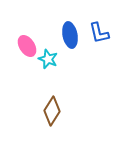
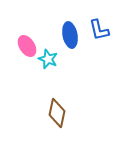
blue L-shape: moved 3 px up
brown diamond: moved 5 px right, 2 px down; rotated 20 degrees counterclockwise
